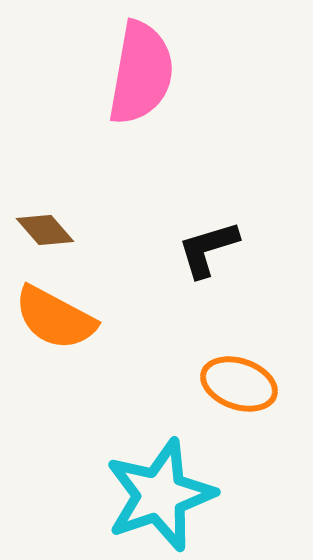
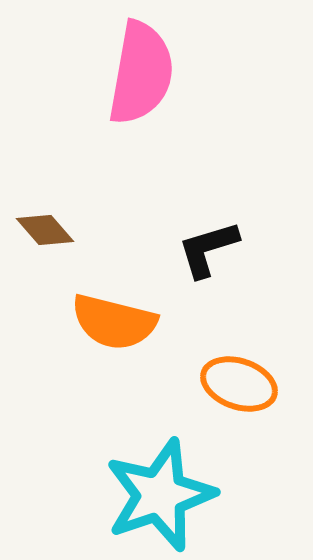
orange semicircle: moved 59 px right, 4 px down; rotated 14 degrees counterclockwise
